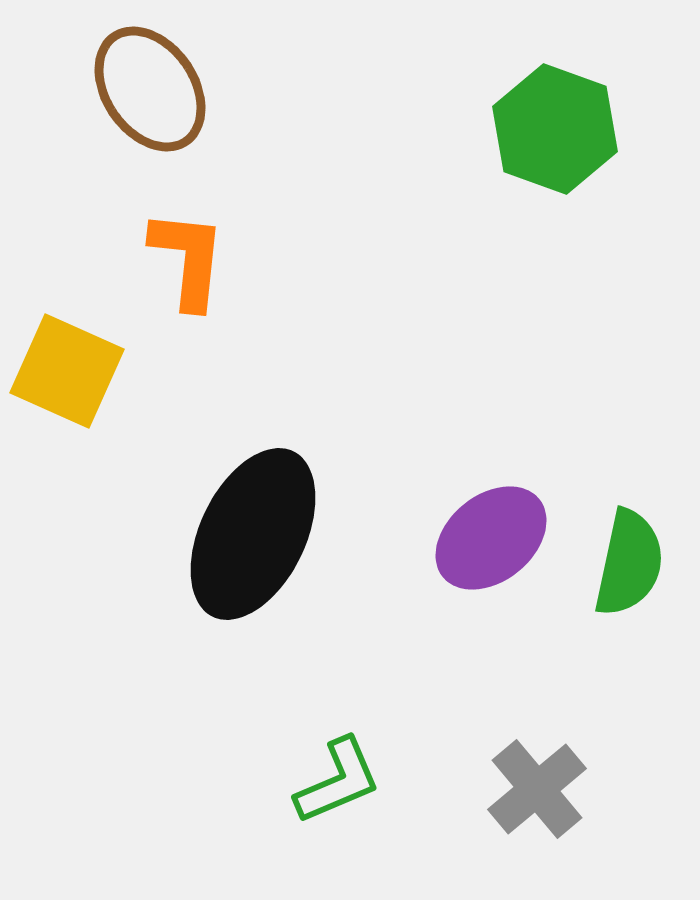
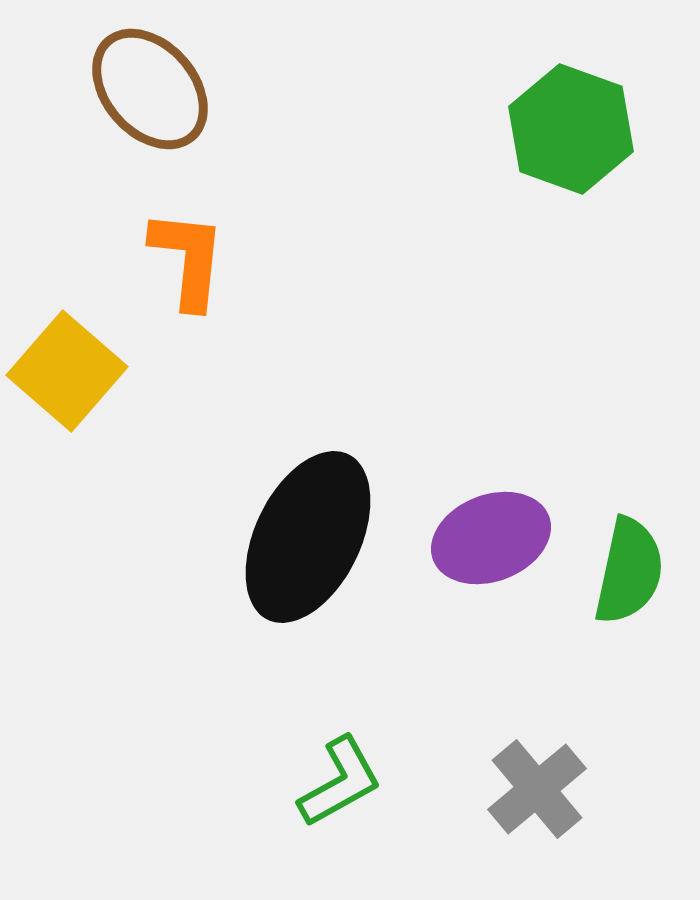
brown ellipse: rotated 7 degrees counterclockwise
green hexagon: moved 16 px right
yellow square: rotated 17 degrees clockwise
black ellipse: moved 55 px right, 3 px down
purple ellipse: rotated 18 degrees clockwise
green semicircle: moved 8 px down
green L-shape: moved 2 px right, 1 px down; rotated 6 degrees counterclockwise
